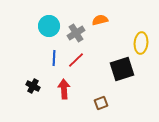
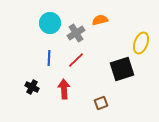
cyan circle: moved 1 px right, 3 px up
yellow ellipse: rotated 15 degrees clockwise
blue line: moved 5 px left
black cross: moved 1 px left, 1 px down
